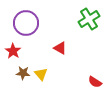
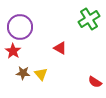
purple circle: moved 6 px left, 4 px down
